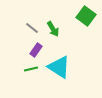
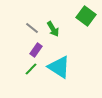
green line: rotated 32 degrees counterclockwise
